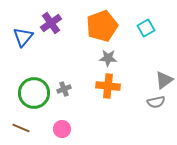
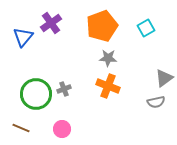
gray triangle: moved 2 px up
orange cross: rotated 15 degrees clockwise
green circle: moved 2 px right, 1 px down
